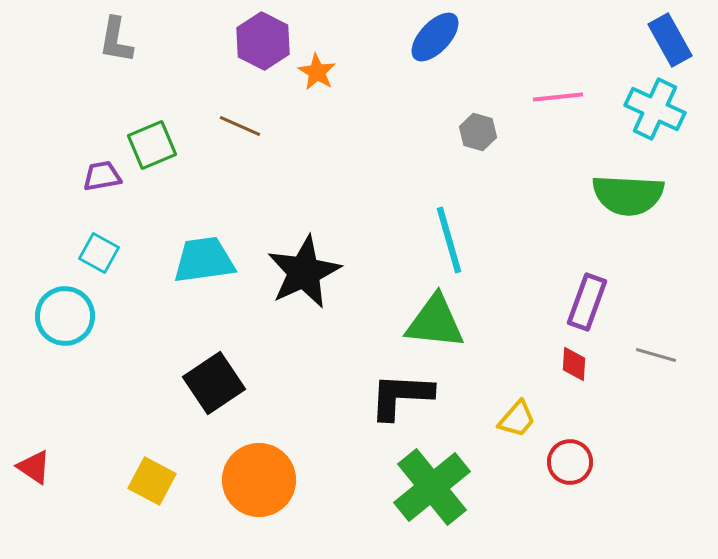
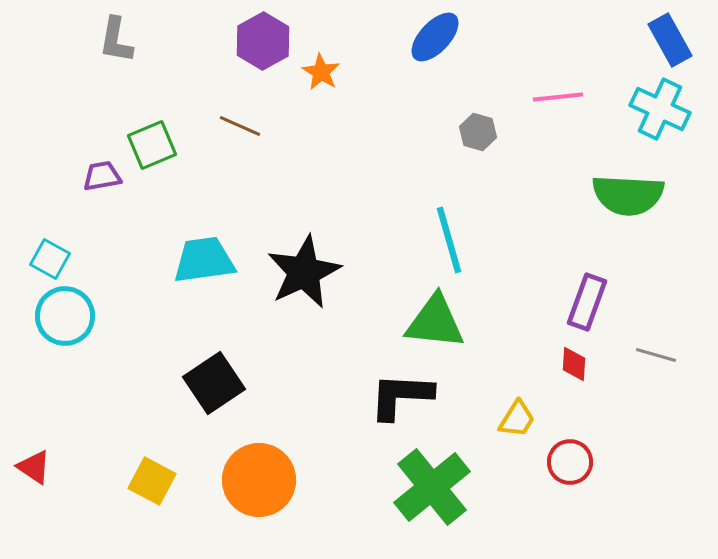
purple hexagon: rotated 4 degrees clockwise
orange star: moved 4 px right
cyan cross: moved 5 px right
cyan square: moved 49 px left, 6 px down
yellow trapezoid: rotated 9 degrees counterclockwise
